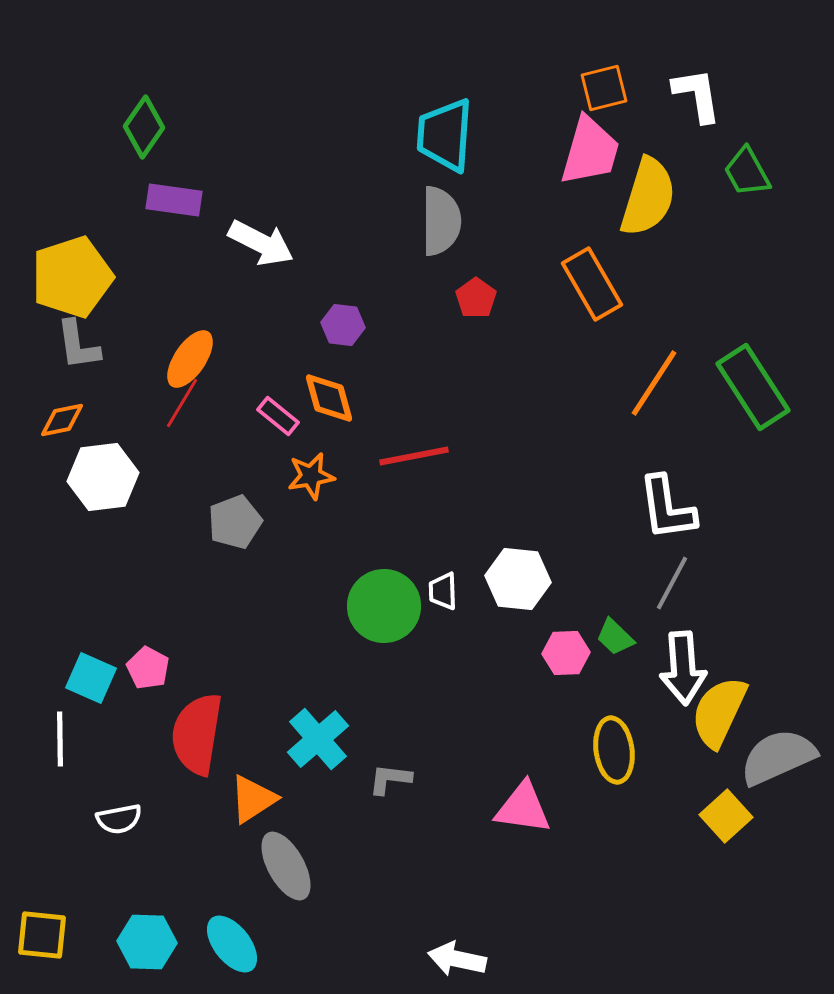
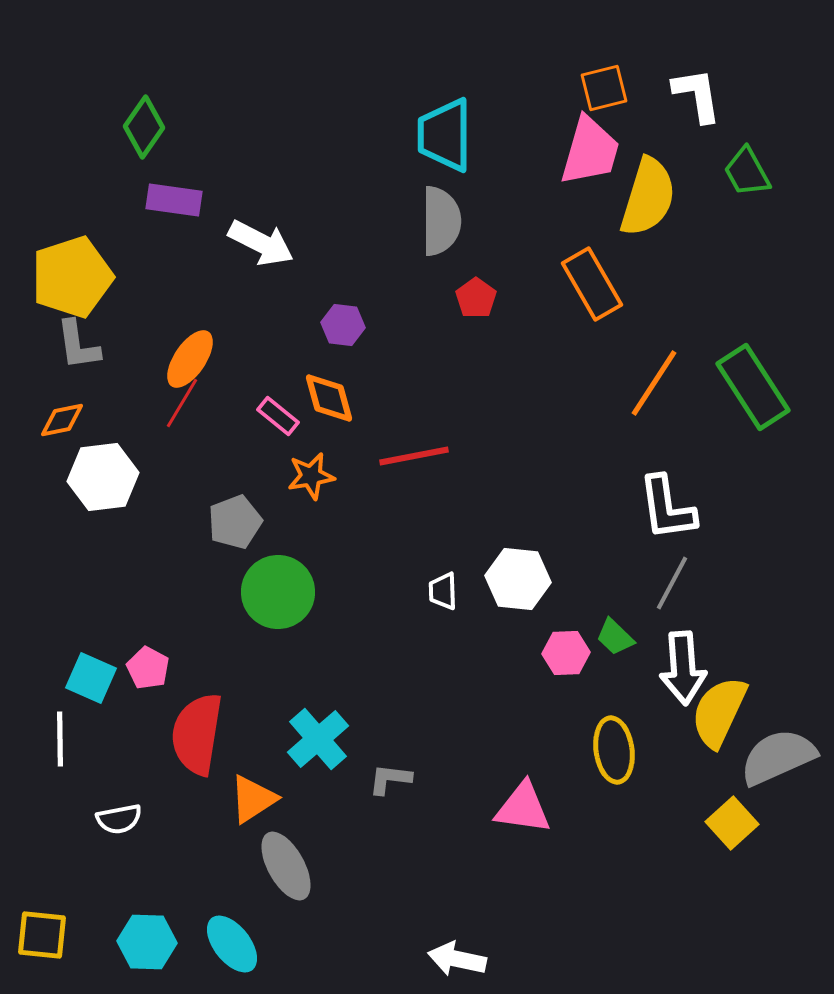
cyan trapezoid at (445, 135): rotated 4 degrees counterclockwise
green circle at (384, 606): moved 106 px left, 14 px up
yellow square at (726, 816): moved 6 px right, 7 px down
